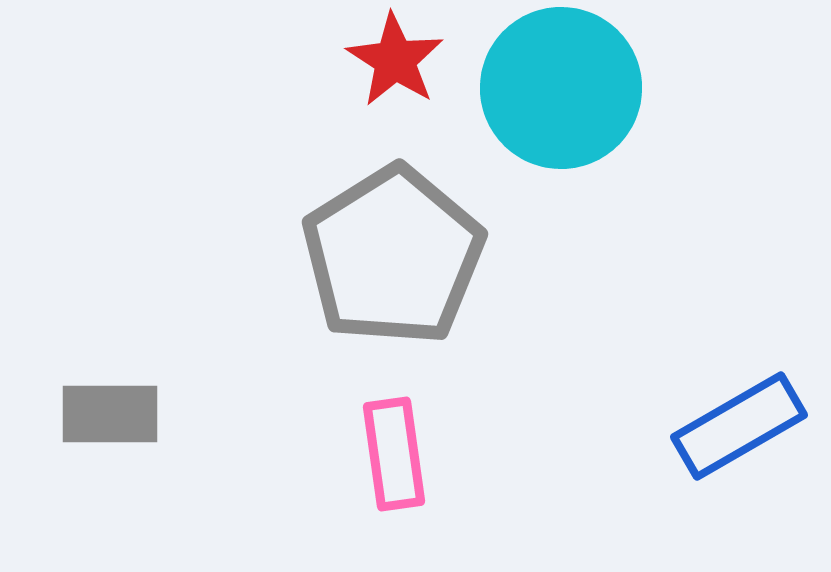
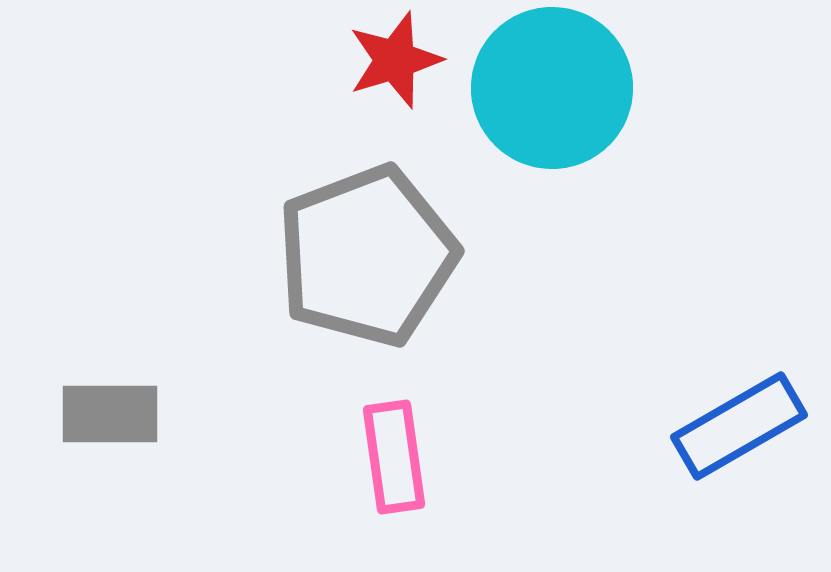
red star: rotated 22 degrees clockwise
cyan circle: moved 9 px left
gray pentagon: moved 26 px left; rotated 11 degrees clockwise
pink rectangle: moved 3 px down
